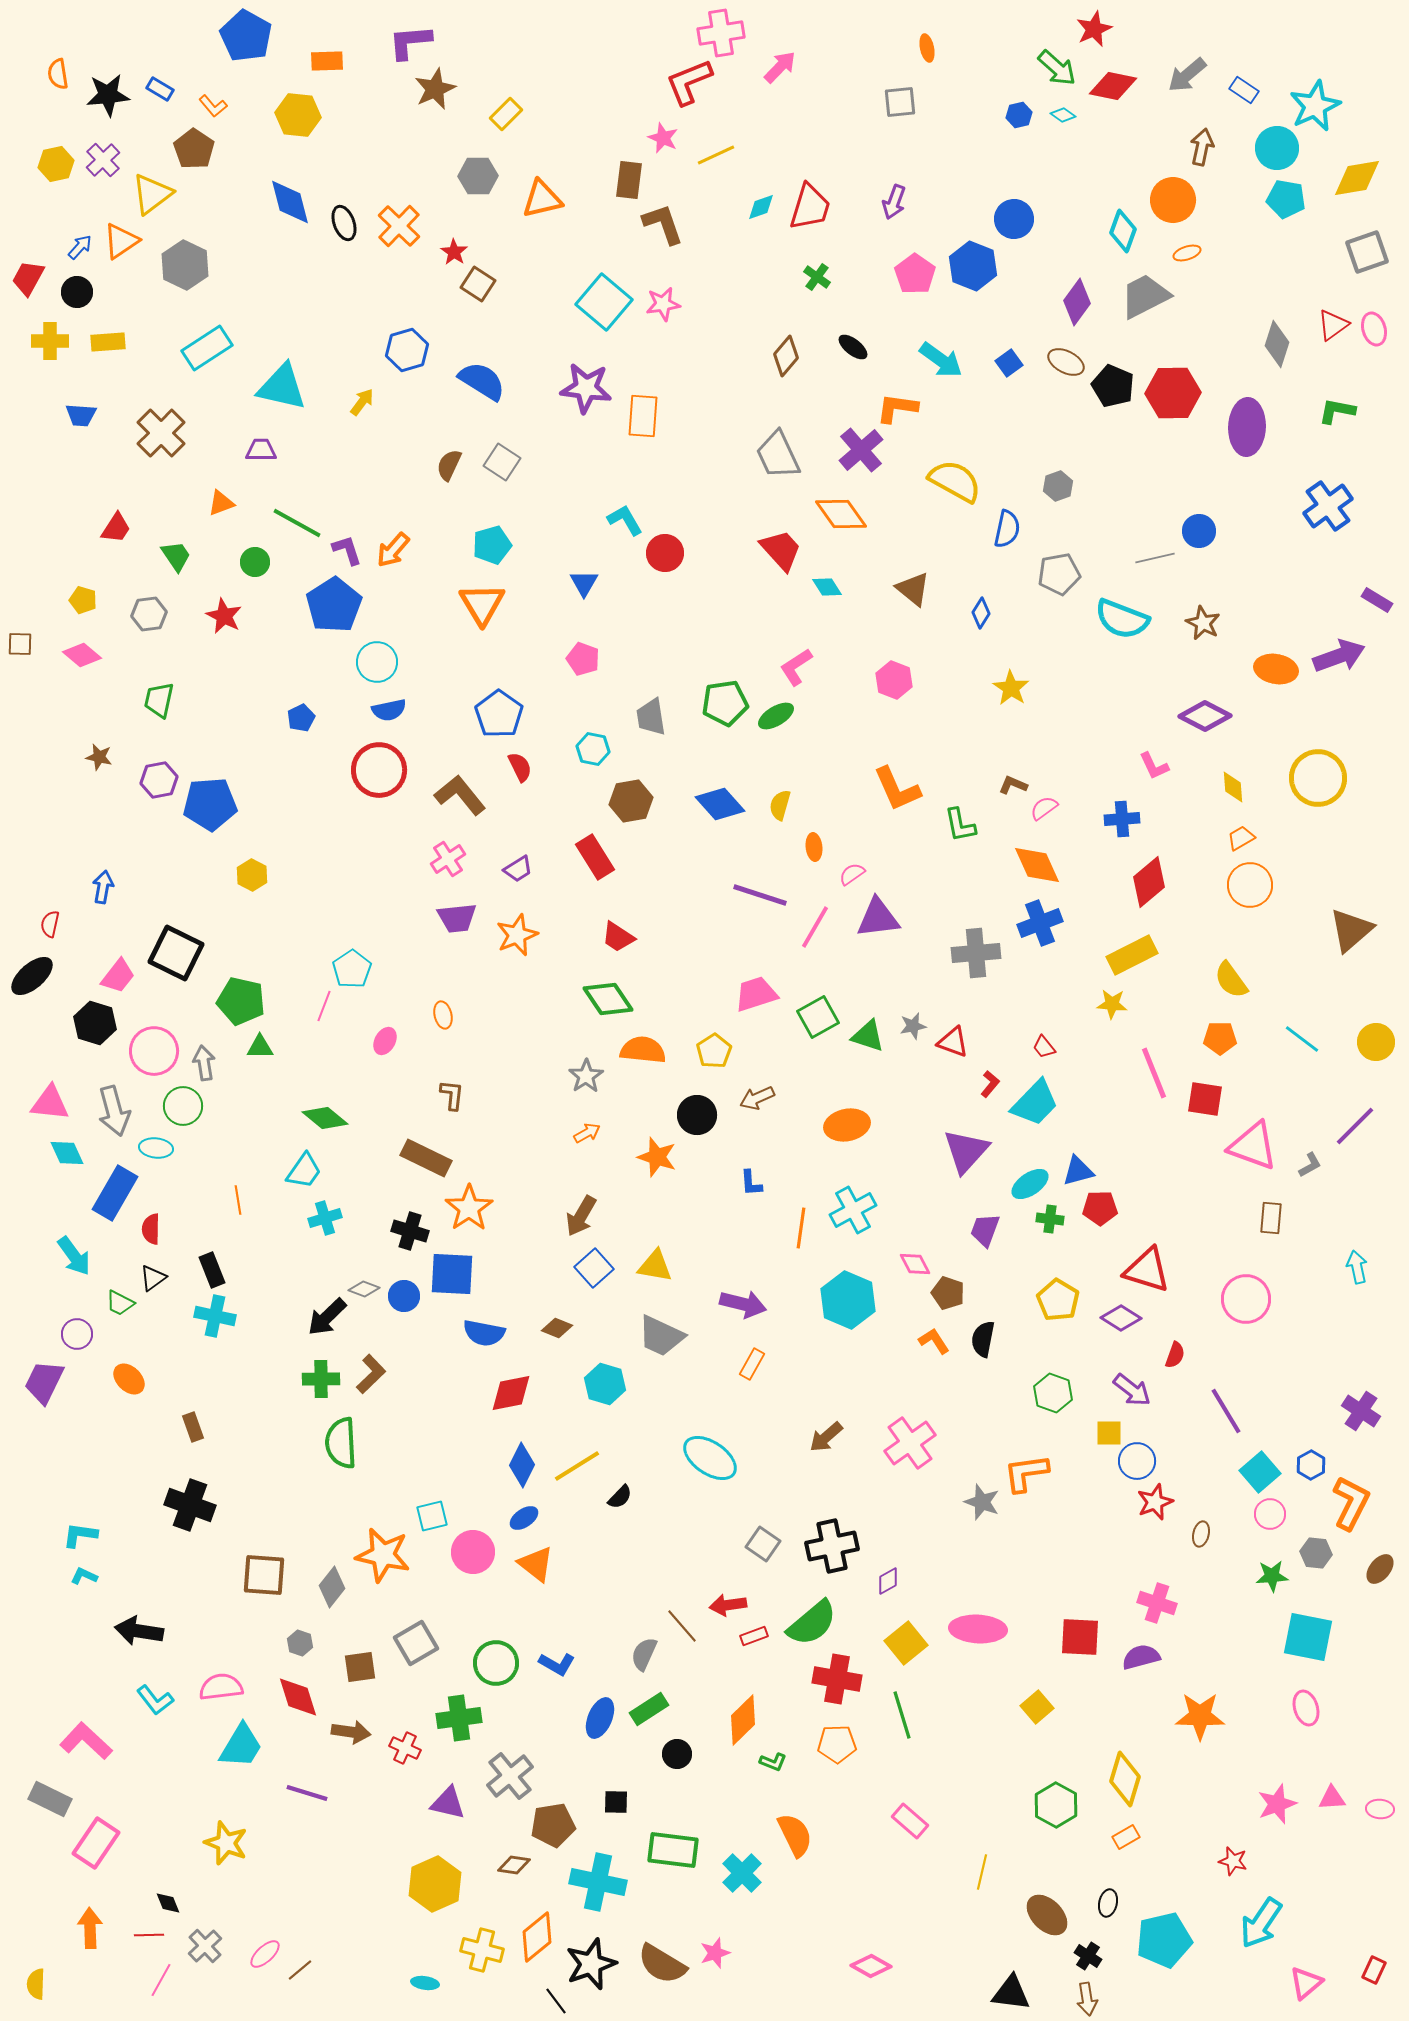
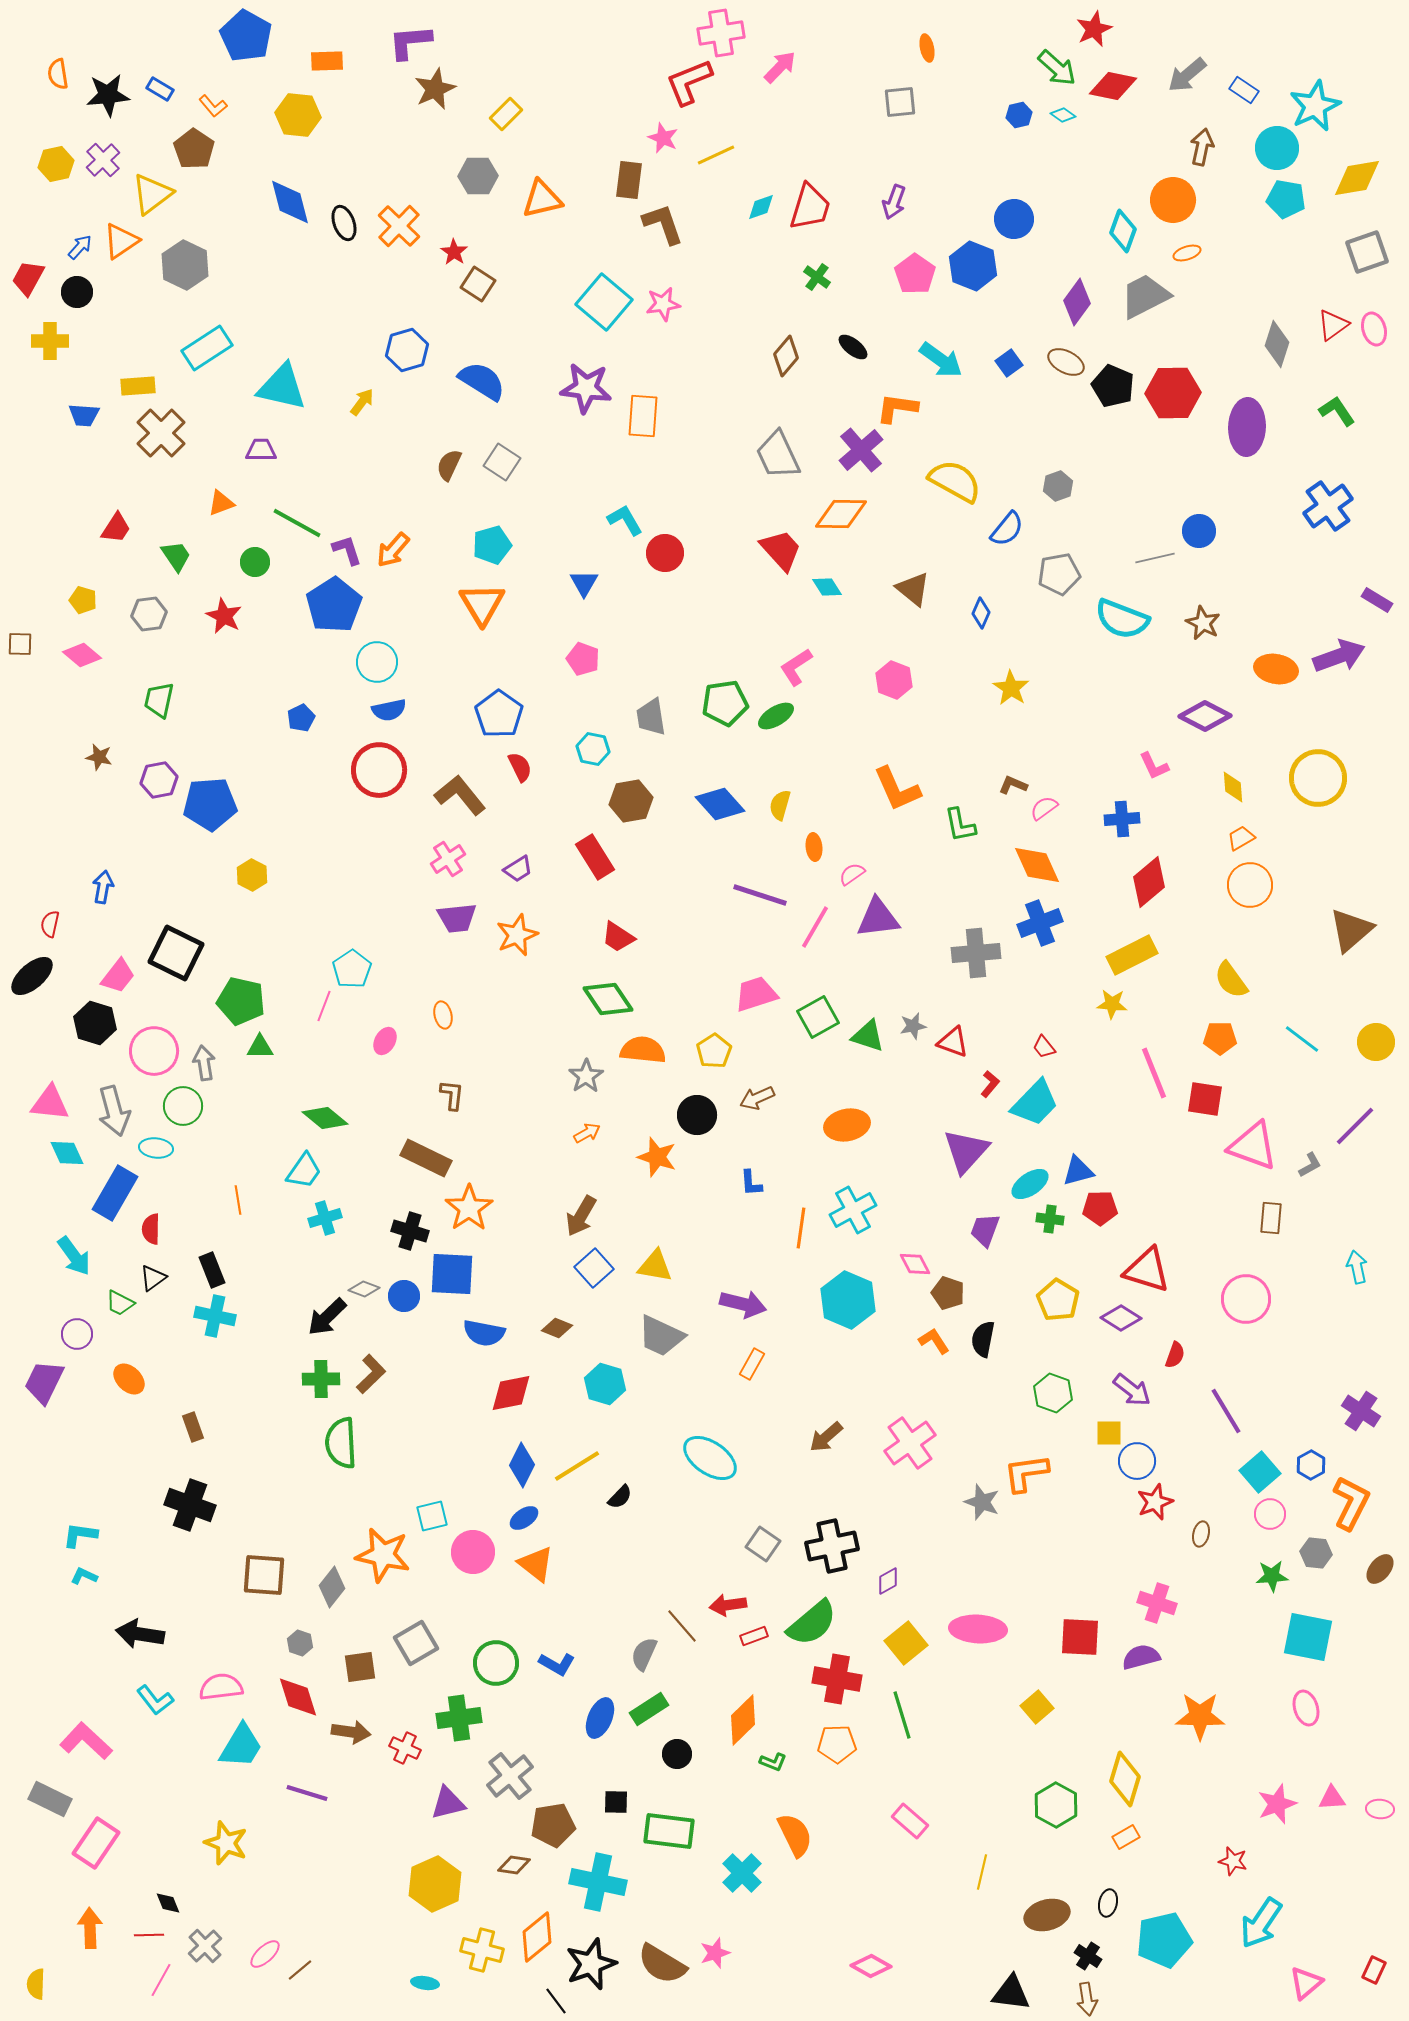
yellow rectangle at (108, 342): moved 30 px right, 44 px down
green L-shape at (1337, 411): rotated 45 degrees clockwise
blue trapezoid at (81, 415): moved 3 px right
orange diamond at (841, 514): rotated 54 degrees counterclockwise
blue semicircle at (1007, 529): rotated 27 degrees clockwise
blue diamond at (981, 613): rotated 8 degrees counterclockwise
black arrow at (139, 1631): moved 1 px right, 3 px down
purple triangle at (448, 1803): rotated 27 degrees counterclockwise
green rectangle at (673, 1850): moved 4 px left, 19 px up
brown ellipse at (1047, 1915): rotated 60 degrees counterclockwise
